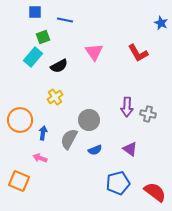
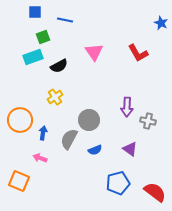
cyan rectangle: rotated 30 degrees clockwise
gray cross: moved 7 px down
